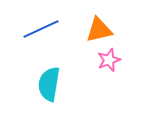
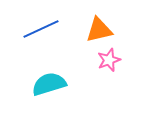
cyan semicircle: rotated 64 degrees clockwise
